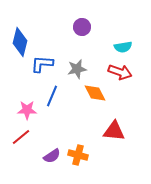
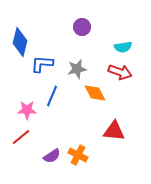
orange cross: rotated 12 degrees clockwise
